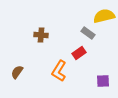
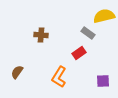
orange L-shape: moved 6 px down
